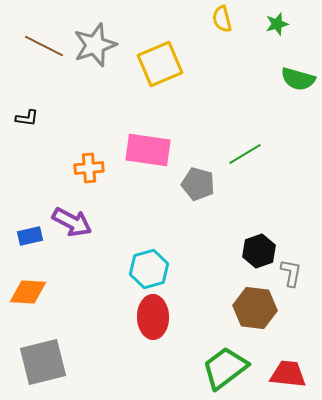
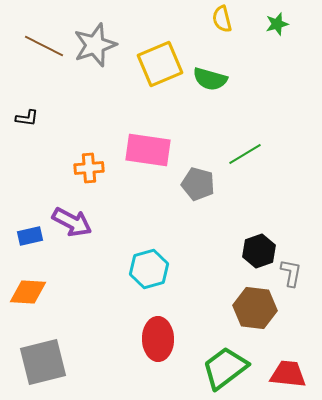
green semicircle: moved 88 px left
red ellipse: moved 5 px right, 22 px down
